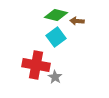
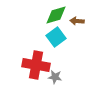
green diamond: rotated 30 degrees counterclockwise
gray star: rotated 24 degrees counterclockwise
